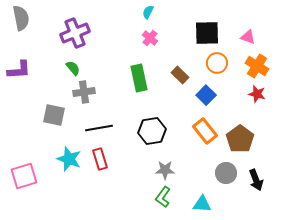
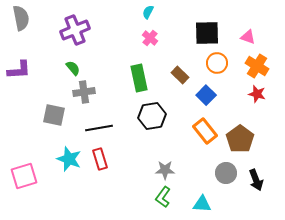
purple cross: moved 3 px up
black hexagon: moved 15 px up
